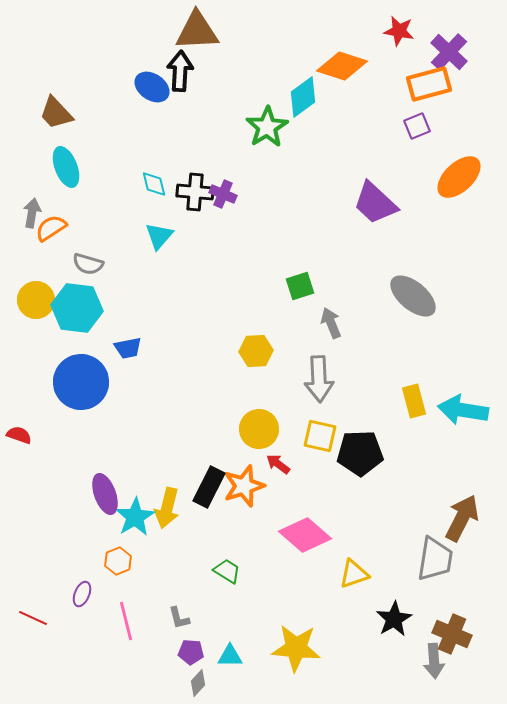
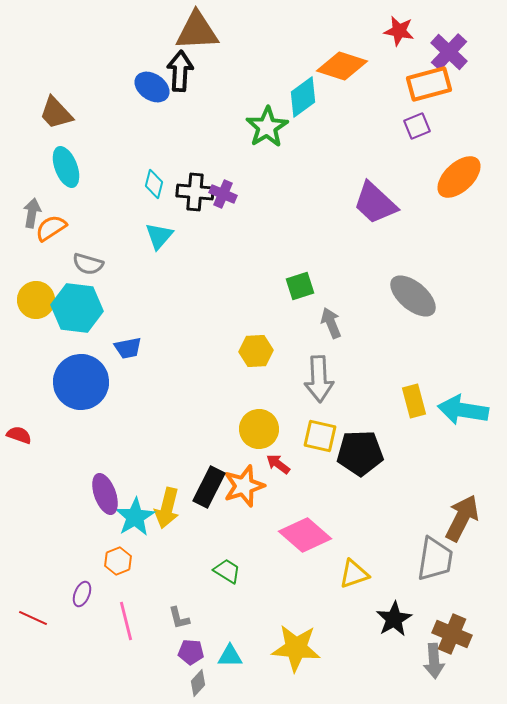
cyan diamond at (154, 184): rotated 28 degrees clockwise
